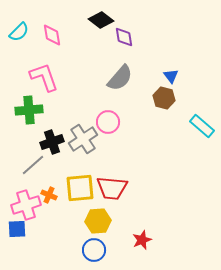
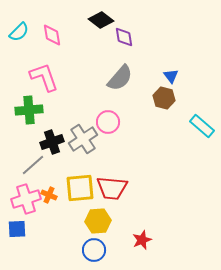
pink cross: moved 6 px up
